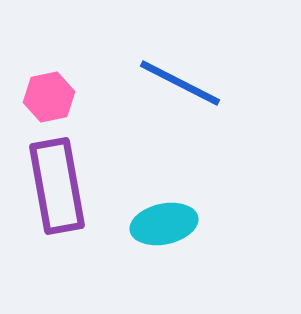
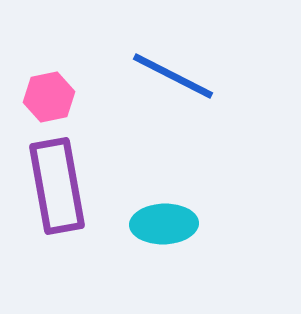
blue line: moved 7 px left, 7 px up
cyan ellipse: rotated 10 degrees clockwise
